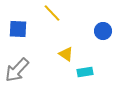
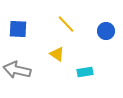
yellow line: moved 14 px right, 11 px down
blue circle: moved 3 px right
yellow triangle: moved 9 px left
gray arrow: rotated 60 degrees clockwise
